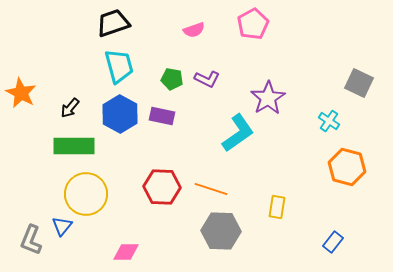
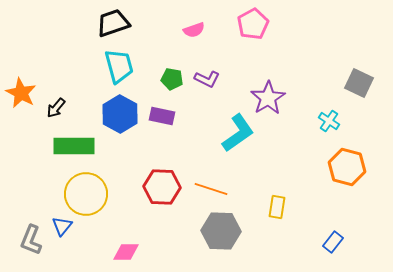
black arrow: moved 14 px left
